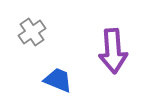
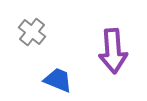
gray cross: rotated 16 degrees counterclockwise
